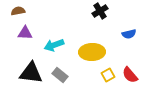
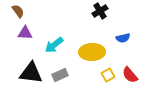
brown semicircle: rotated 64 degrees clockwise
blue semicircle: moved 6 px left, 4 px down
cyan arrow: rotated 18 degrees counterclockwise
gray rectangle: rotated 63 degrees counterclockwise
